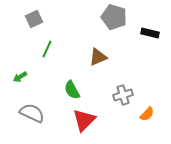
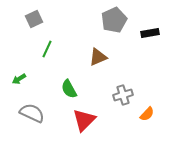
gray pentagon: moved 3 px down; rotated 30 degrees clockwise
black rectangle: rotated 24 degrees counterclockwise
green arrow: moved 1 px left, 2 px down
green semicircle: moved 3 px left, 1 px up
